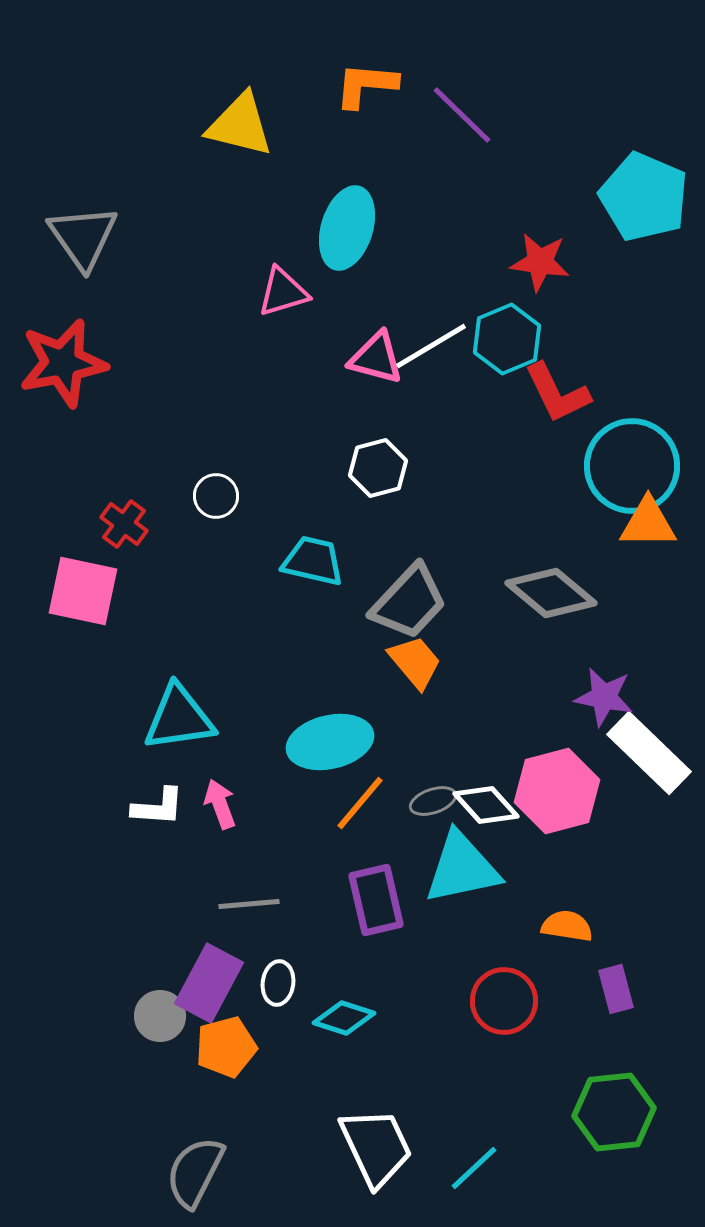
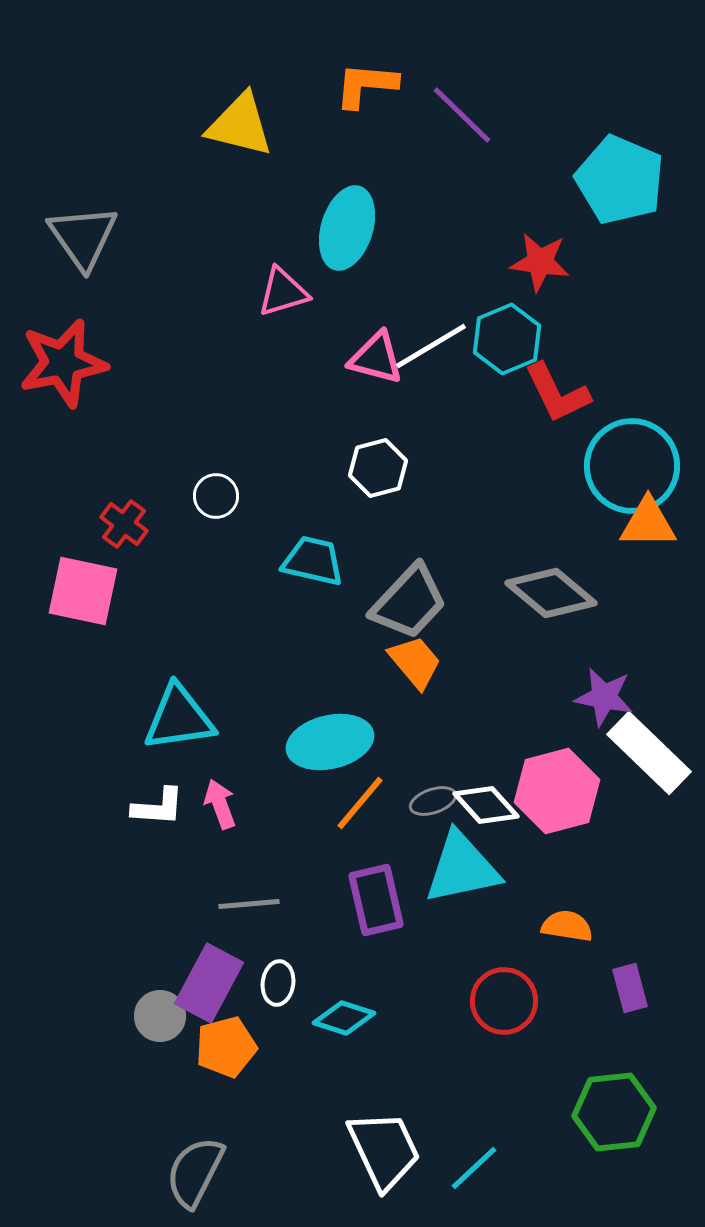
cyan pentagon at (644, 197): moved 24 px left, 17 px up
purple rectangle at (616, 989): moved 14 px right, 1 px up
white trapezoid at (376, 1147): moved 8 px right, 3 px down
